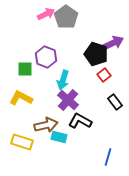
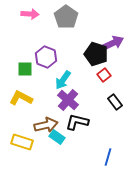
pink arrow: moved 16 px left; rotated 30 degrees clockwise
cyan arrow: rotated 18 degrees clockwise
black L-shape: moved 3 px left, 1 px down; rotated 15 degrees counterclockwise
cyan rectangle: moved 2 px left; rotated 21 degrees clockwise
